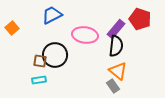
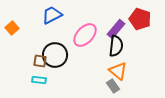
pink ellipse: rotated 55 degrees counterclockwise
cyan rectangle: rotated 16 degrees clockwise
